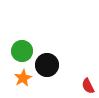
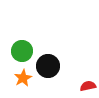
black circle: moved 1 px right, 1 px down
red semicircle: rotated 105 degrees clockwise
